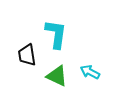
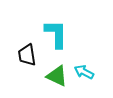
cyan L-shape: rotated 8 degrees counterclockwise
cyan arrow: moved 6 px left
